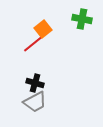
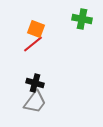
orange square: moved 7 px left; rotated 30 degrees counterclockwise
gray trapezoid: rotated 25 degrees counterclockwise
